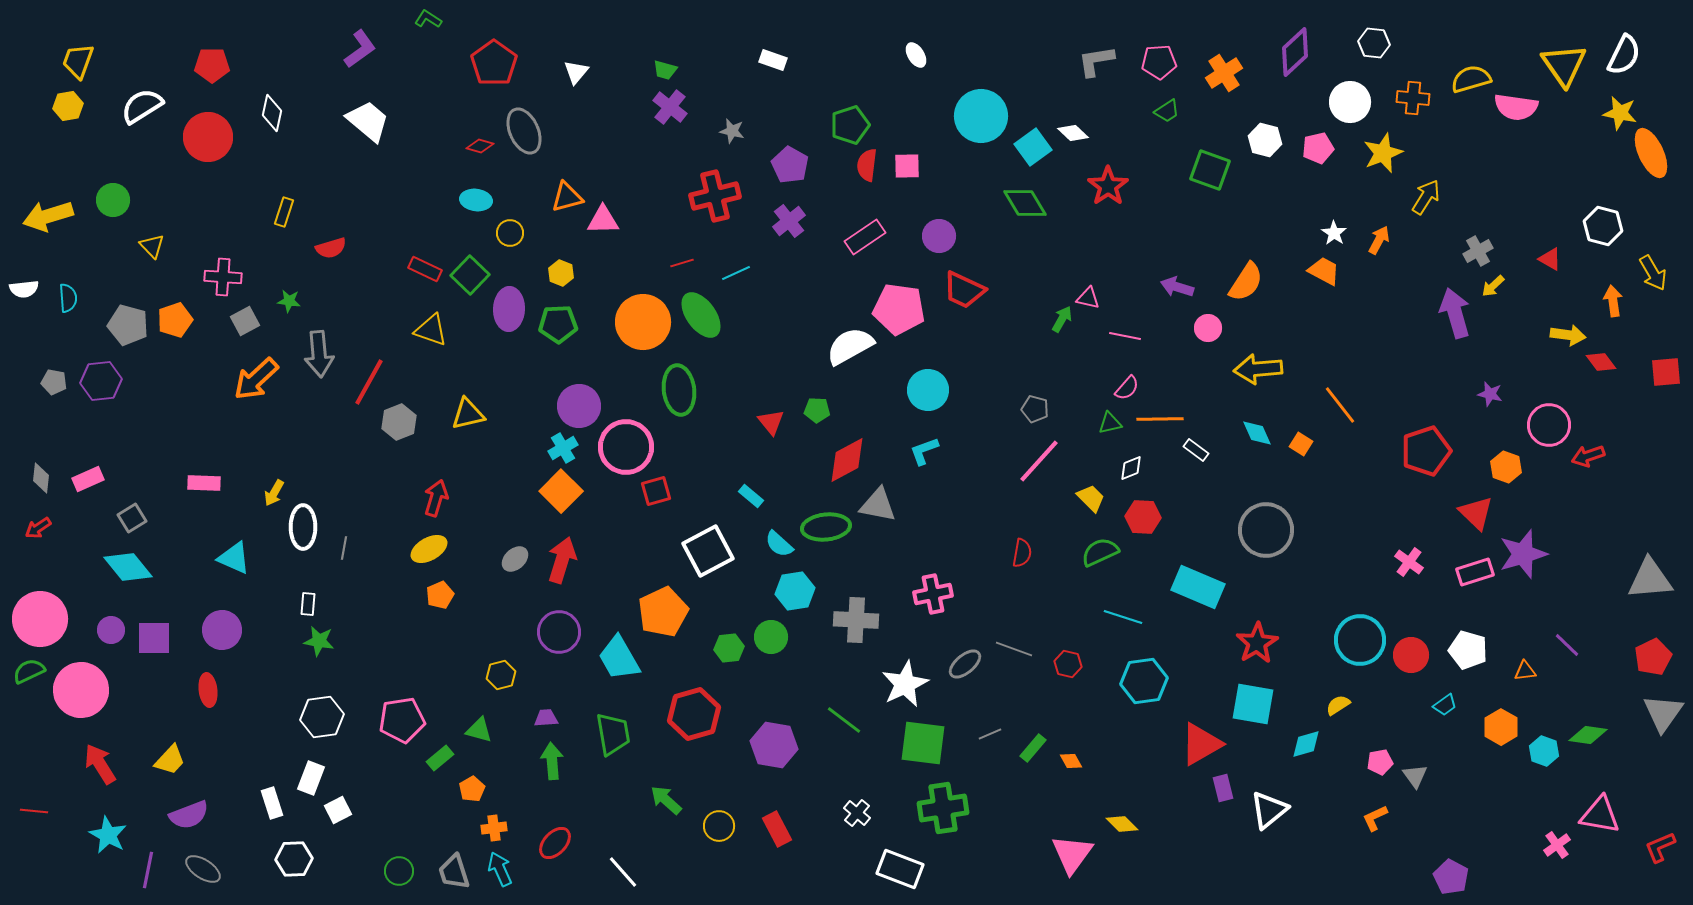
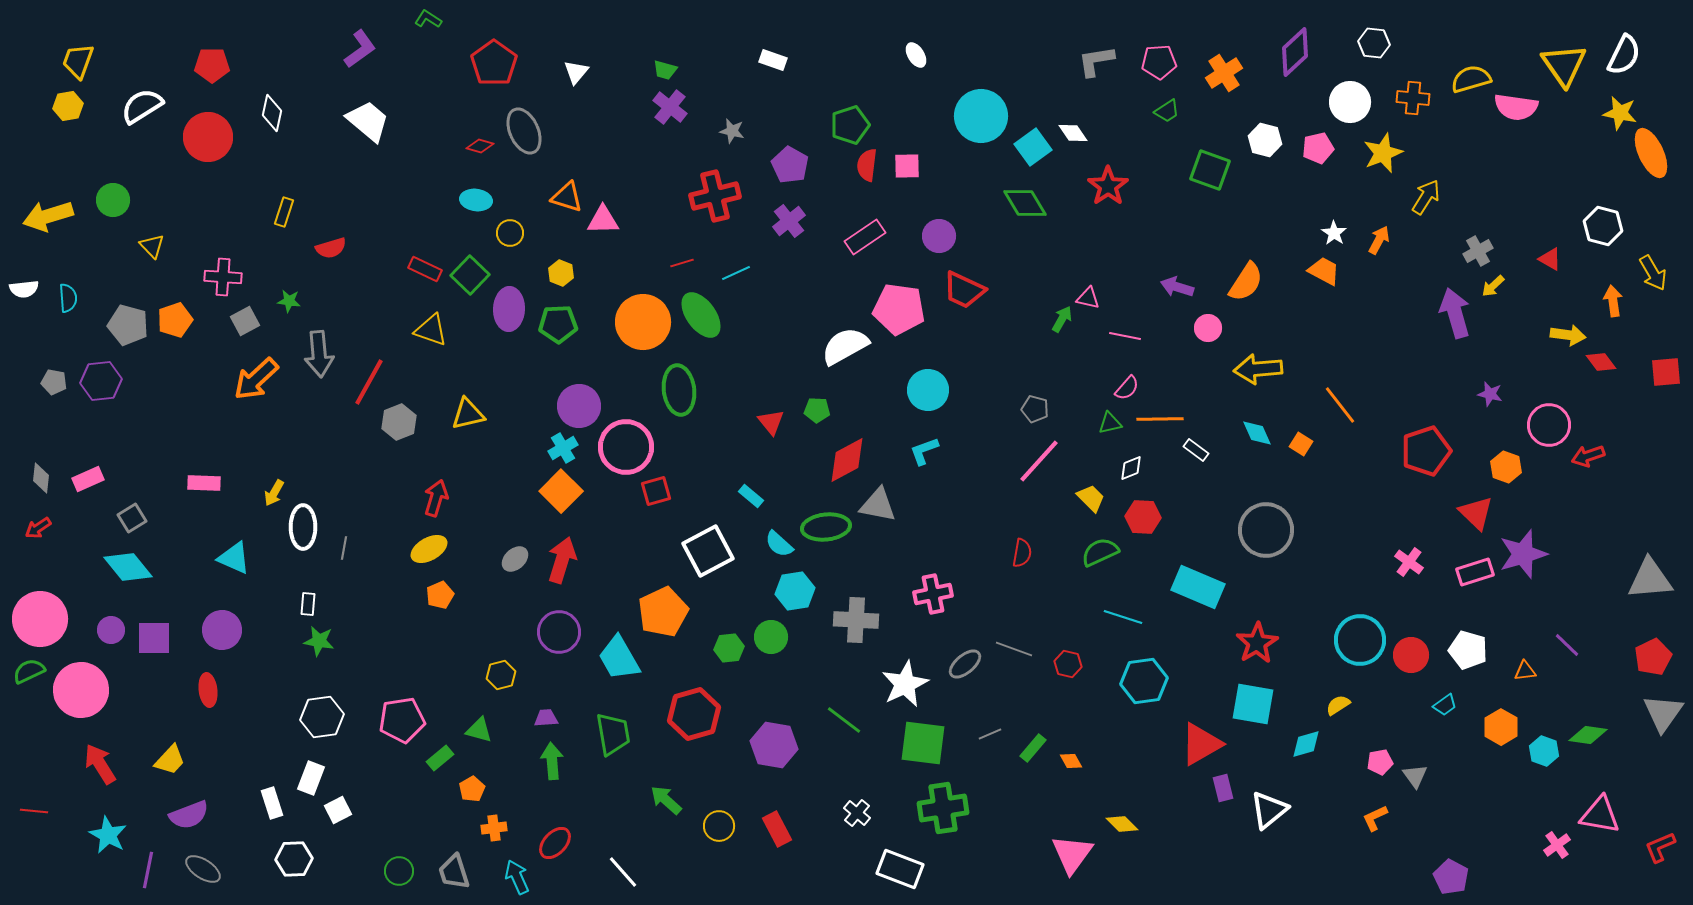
white diamond at (1073, 133): rotated 12 degrees clockwise
orange triangle at (567, 197): rotated 32 degrees clockwise
white semicircle at (850, 346): moved 5 px left
cyan arrow at (500, 869): moved 17 px right, 8 px down
